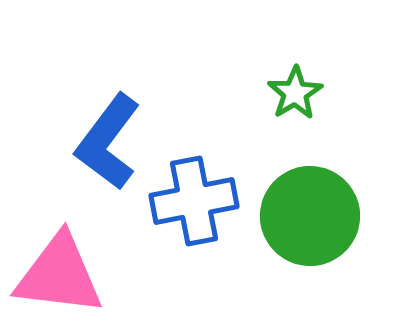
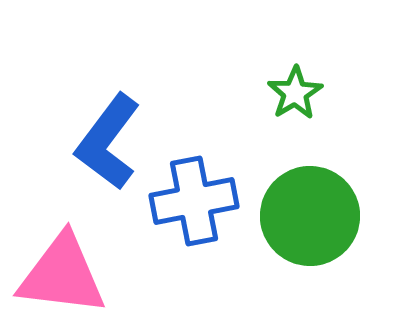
pink triangle: moved 3 px right
